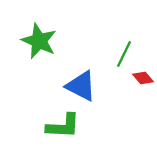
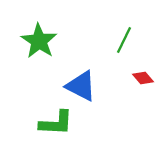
green star: rotated 9 degrees clockwise
green line: moved 14 px up
green L-shape: moved 7 px left, 3 px up
